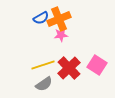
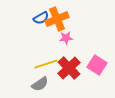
orange cross: moved 2 px left
pink star: moved 5 px right, 3 px down
yellow line: moved 3 px right, 1 px up
gray semicircle: moved 4 px left
